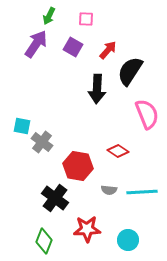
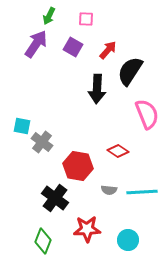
green diamond: moved 1 px left
